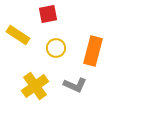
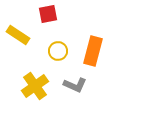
yellow circle: moved 2 px right, 3 px down
